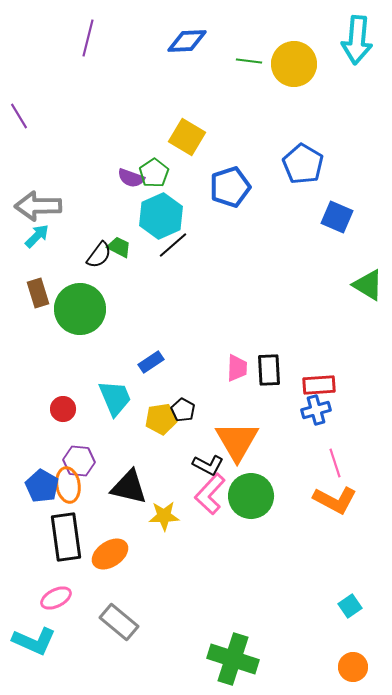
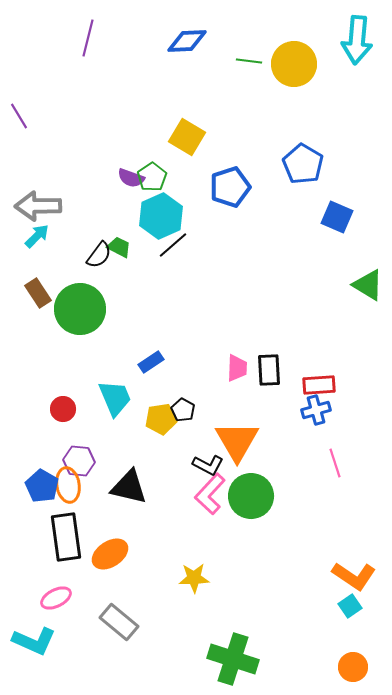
green pentagon at (154, 173): moved 2 px left, 4 px down
brown rectangle at (38, 293): rotated 16 degrees counterclockwise
orange L-shape at (335, 500): moved 19 px right, 76 px down; rotated 6 degrees clockwise
yellow star at (164, 516): moved 30 px right, 62 px down
